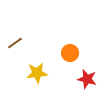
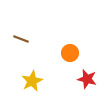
brown line: moved 6 px right, 4 px up; rotated 56 degrees clockwise
yellow star: moved 5 px left, 8 px down; rotated 20 degrees counterclockwise
